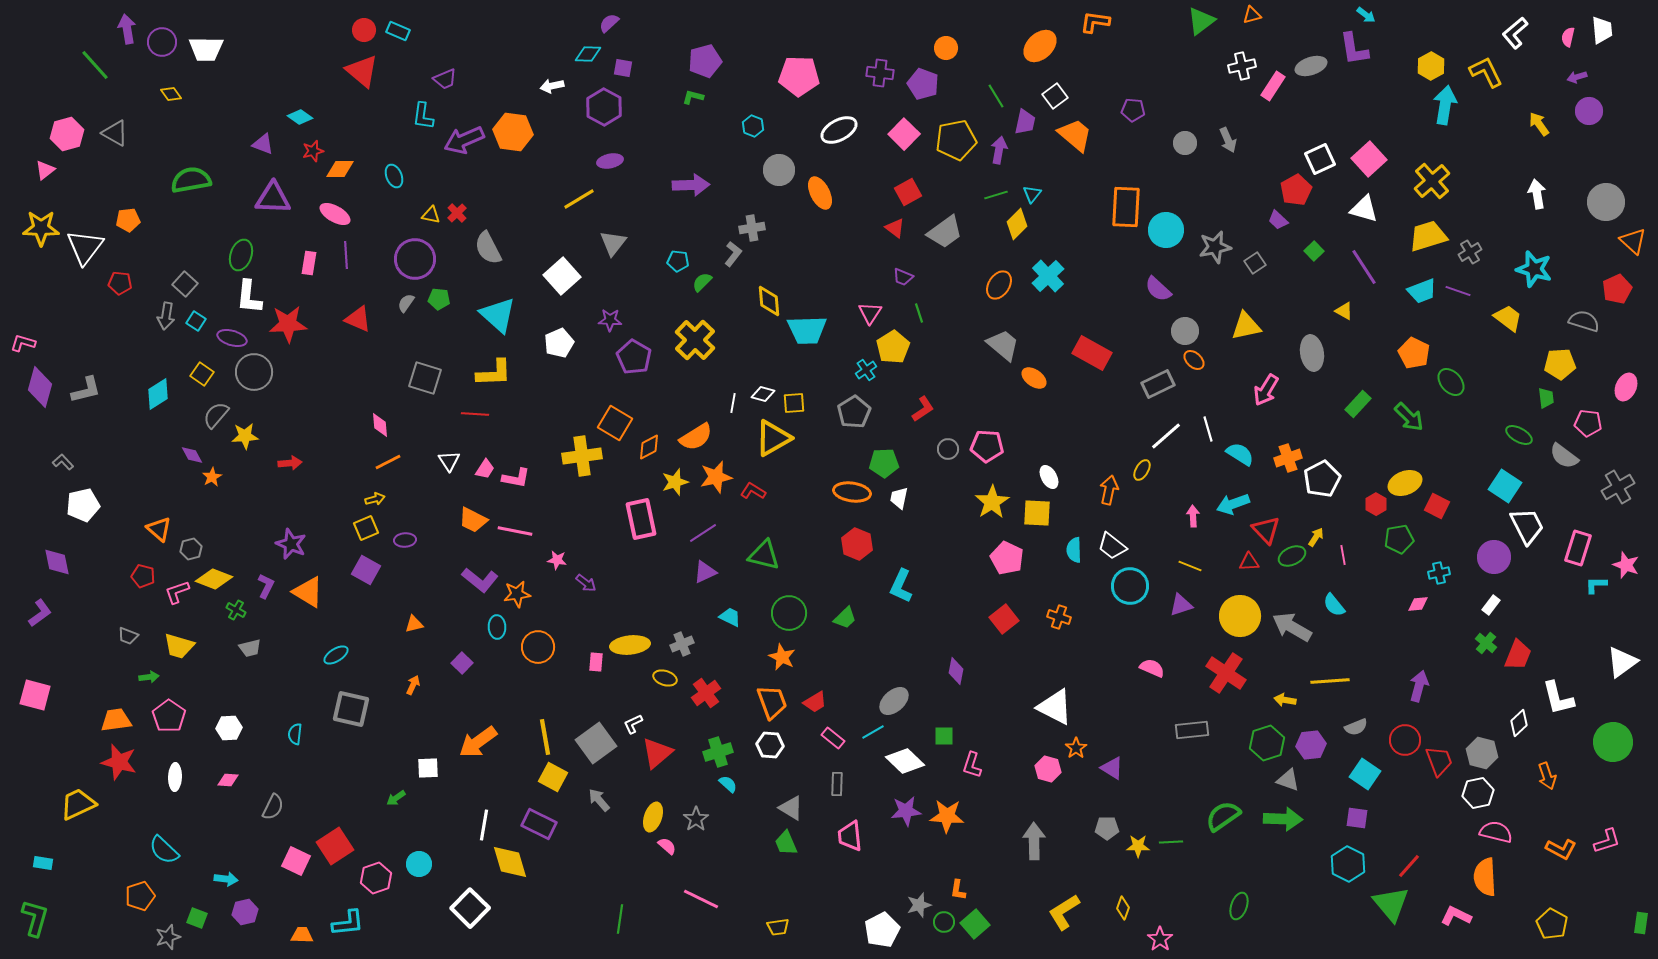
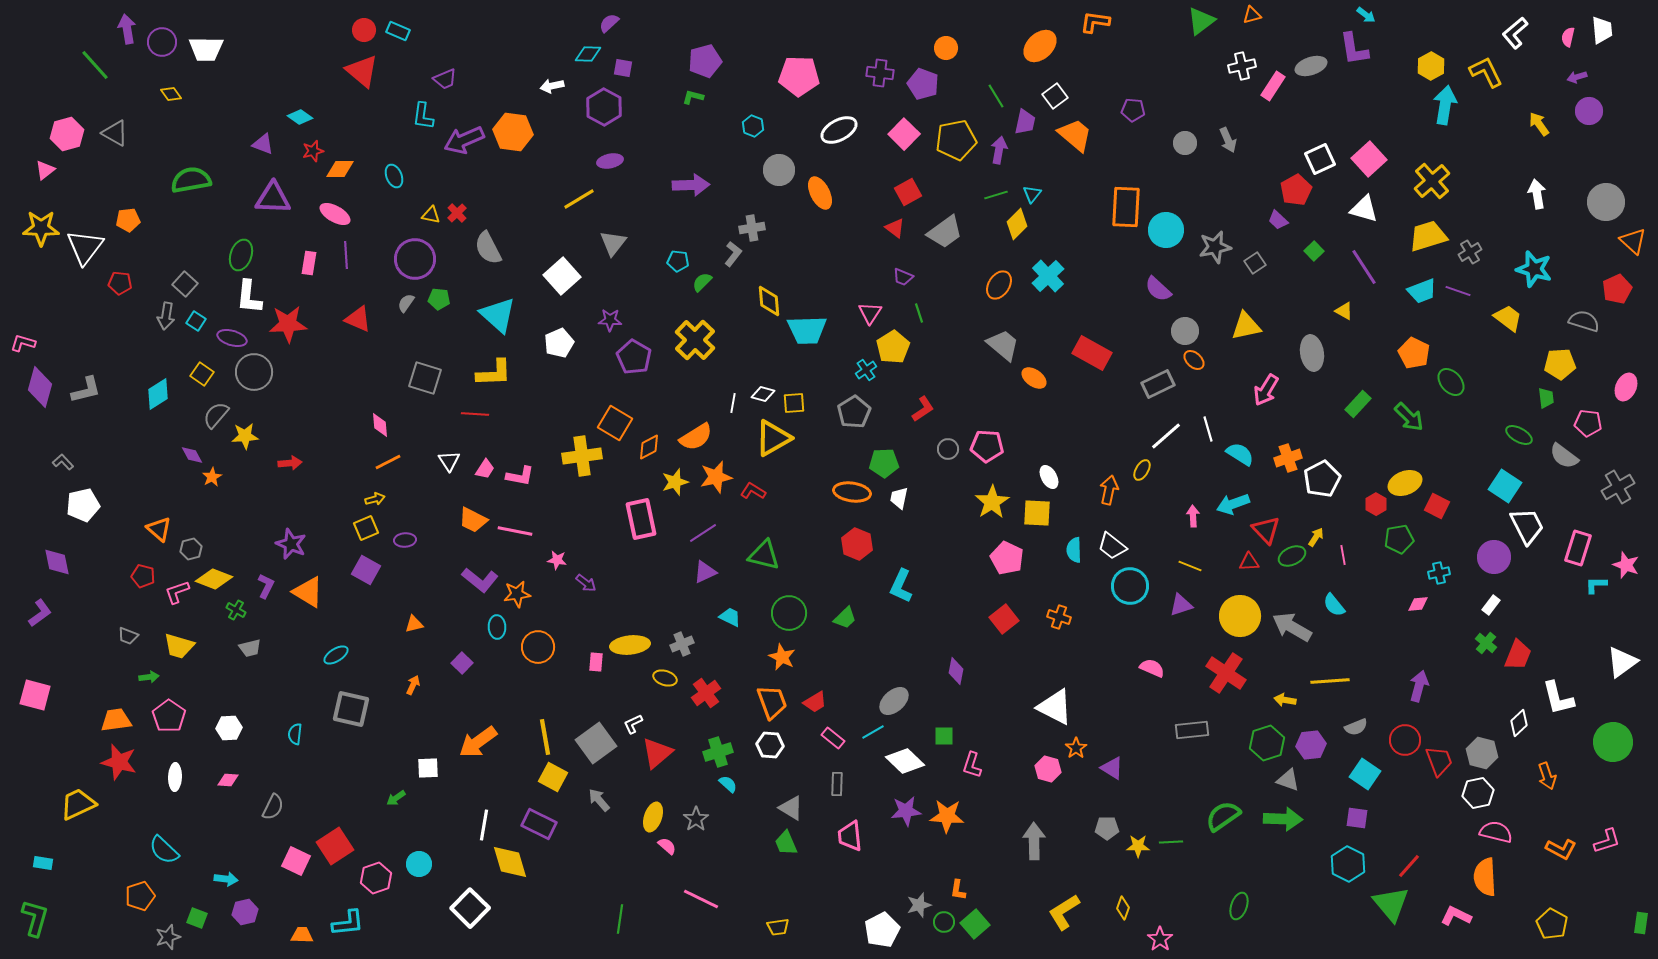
pink L-shape at (516, 478): moved 4 px right, 2 px up
